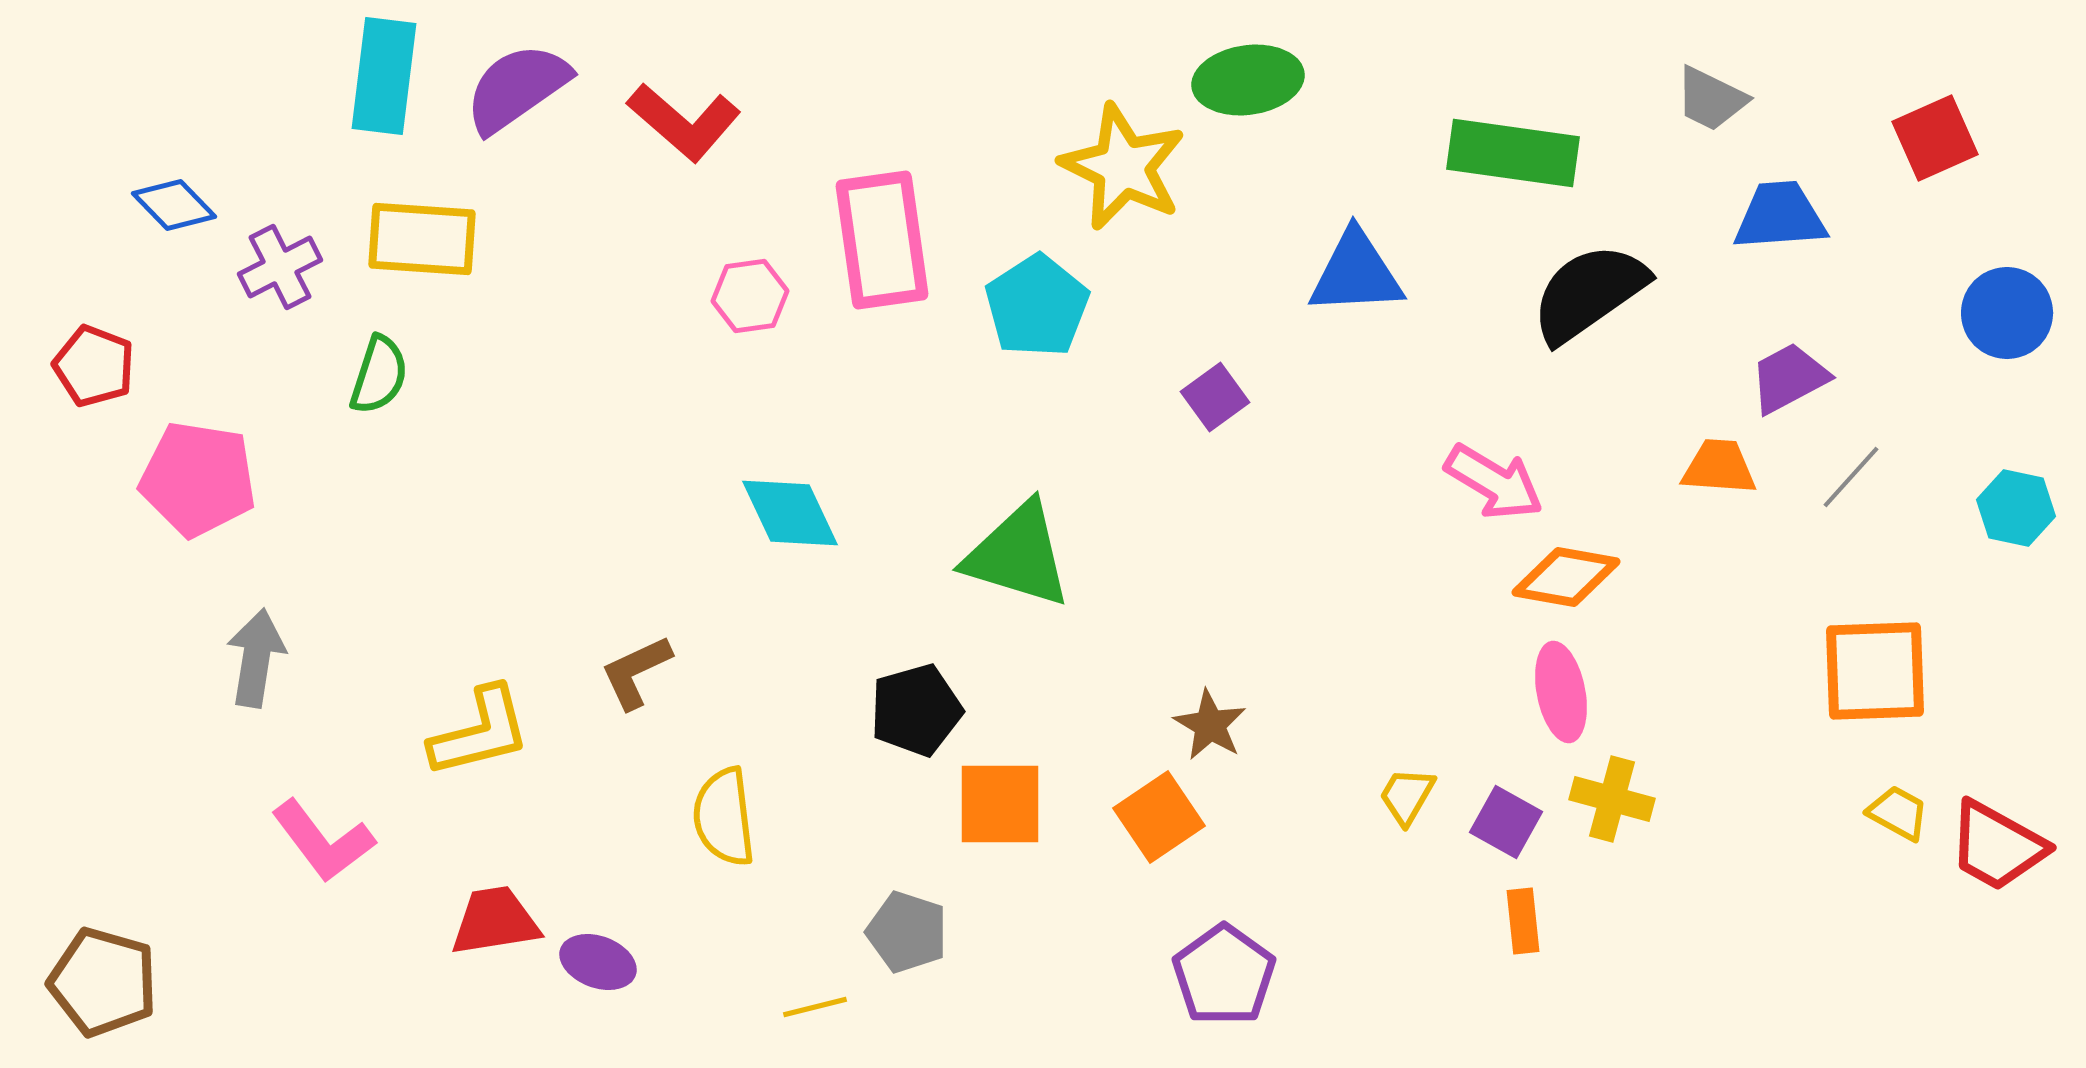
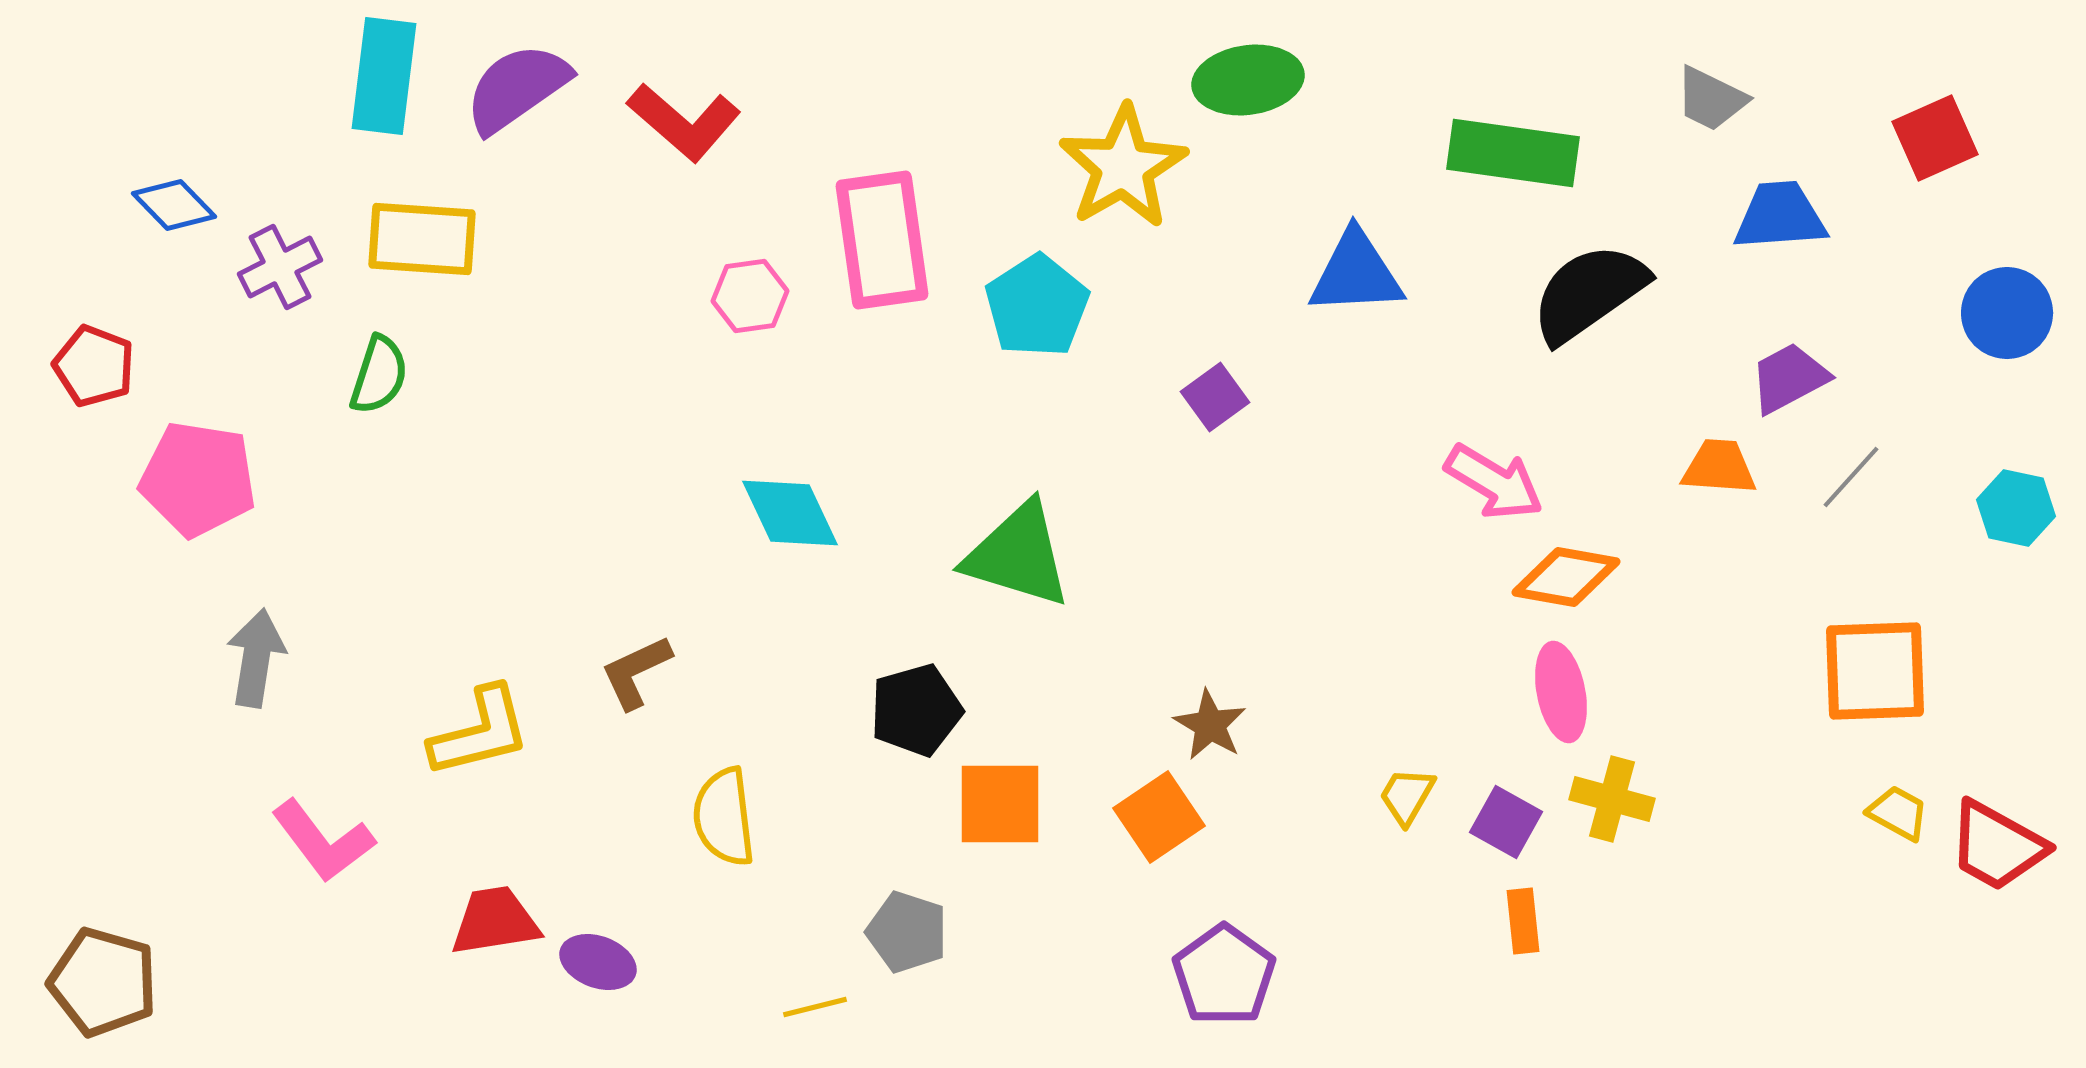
yellow star at (1123, 167): rotated 16 degrees clockwise
